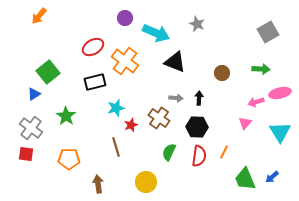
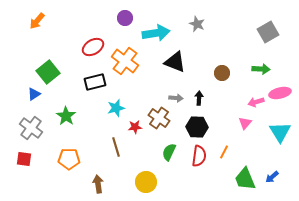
orange arrow: moved 2 px left, 5 px down
cyan arrow: rotated 32 degrees counterclockwise
red star: moved 4 px right, 2 px down; rotated 16 degrees clockwise
red square: moved 2 px left, 5 px down
